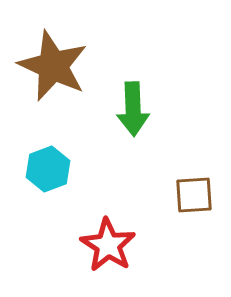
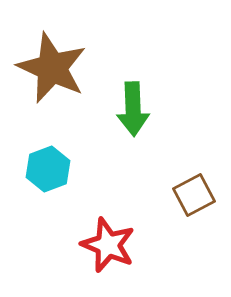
brown star: moved 1 px left, 2 px down
brown square: rotated 24 degrees counterclockwise
red star: rotated 10 degrees counterclockwise
